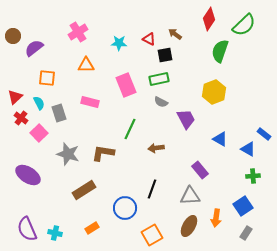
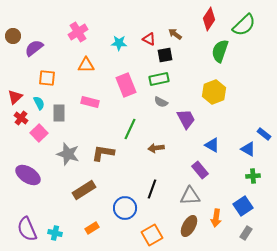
gray rectangle at (59, 113): rotated 18 degrees clockwise
blue triangle at (220, 139): moved 8 px left, 6 px down
